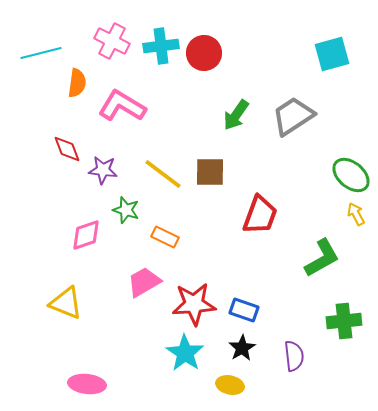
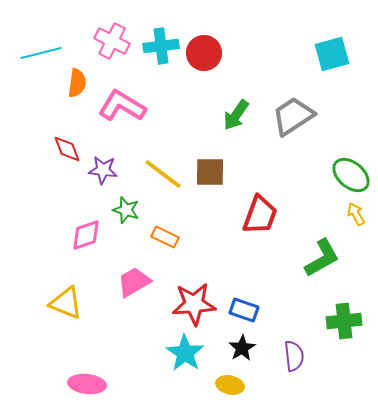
pink trapezoid: moved 10 px left
